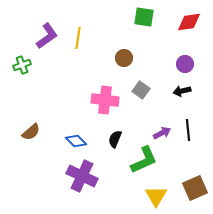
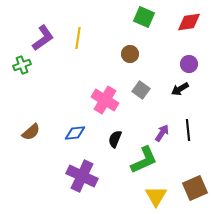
green square: rotated 15 degrees clockwise
purple L-shape: moved 4 px left, 2 px down
brown circle: moved 6 px right, 4 px up
purple circle: moved 4 px right
black arrow: moved 2 px left, 2 px up; rotated 18 degrees counterclockwise
pink cross: rotated 24 degrees clockwise
purple arrow: rotated 30 degrees counterclockwise
blue diamond: moved 1 px left, 8 px up; rotated 50 degrees counterclockwise
